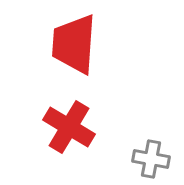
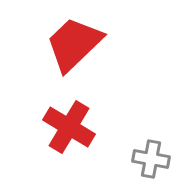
red trapezoid: rotated 42 degrees clockwise
